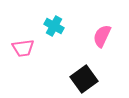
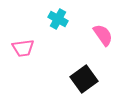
cyan cross: moved 4 px right, 7 px up
pink semicircle: moved 1 px right, 1 px up; rotated 120 degrees clockwise
